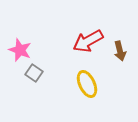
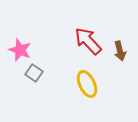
red arrow: rotated 76 degrees clockwise
